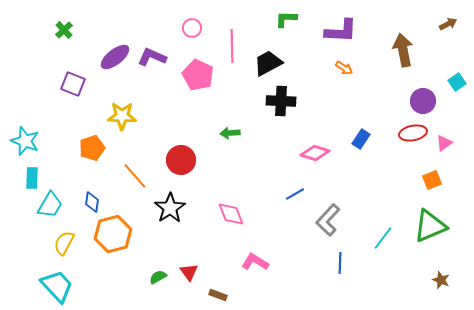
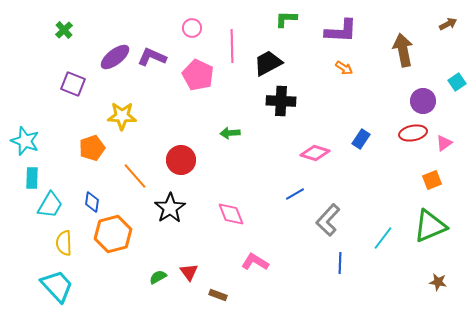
yellow semicircle at (64, 243): rotated 30 degrees counterclockwise
brown star at (441, 280): moved 3 px left, 2 px down; rotated 12 degrees counterclockwise
